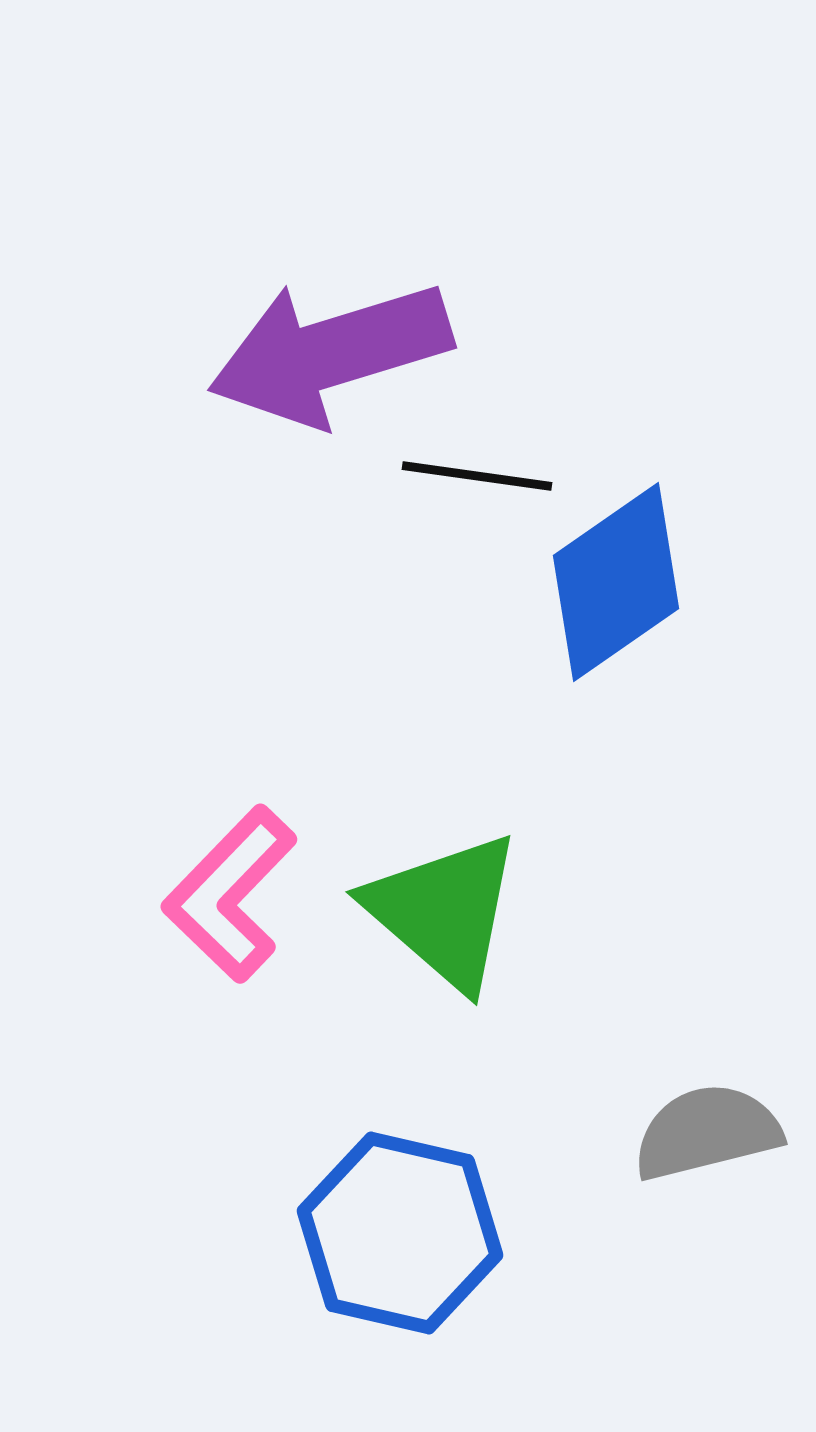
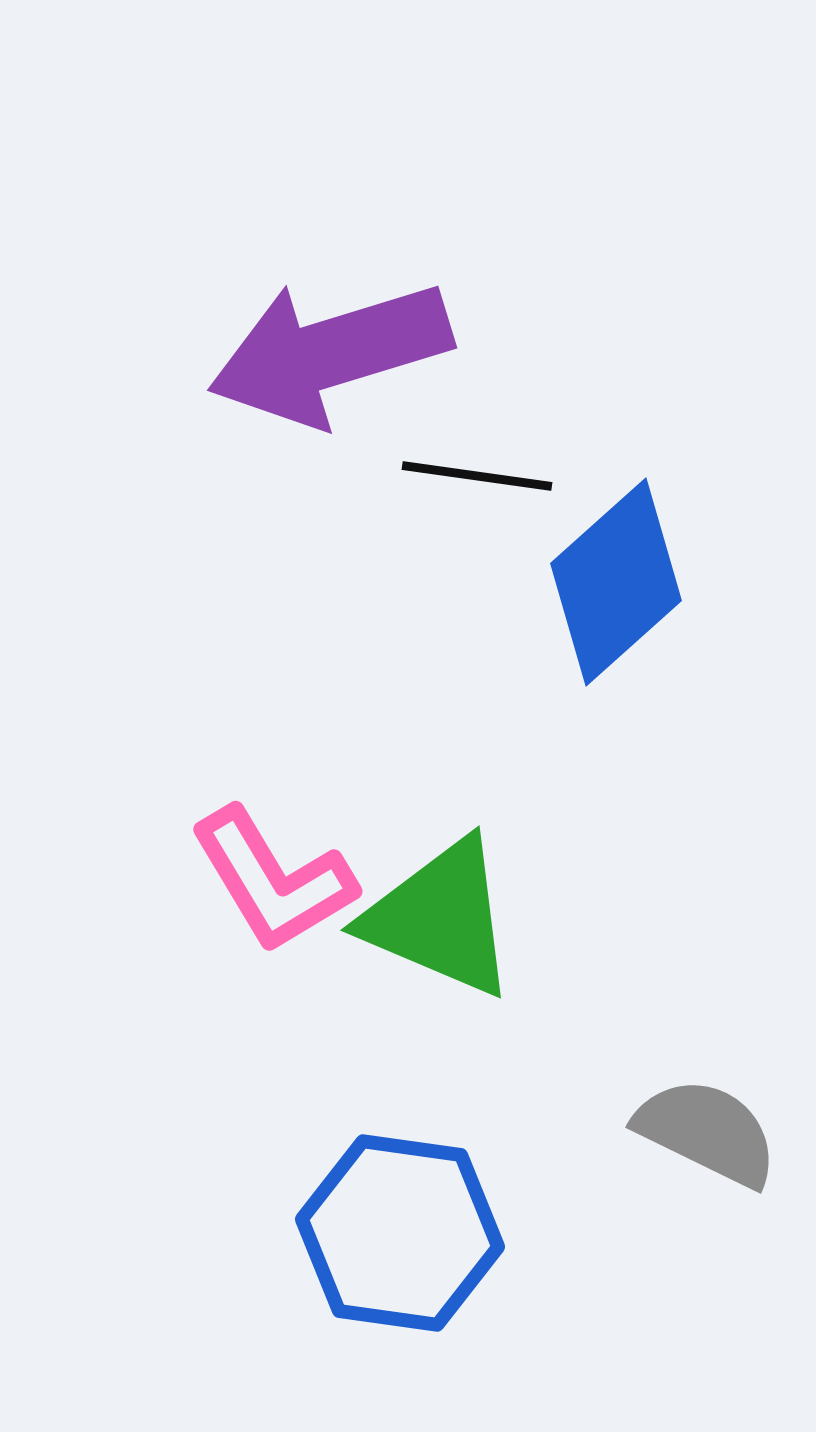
blue diamond: rotated 7 degrees counterclockwise
pink L-shape: moved 43 px right, 14 px up; rotated 75 degrees counterclockwise
green triangle: moved 4 px left, 7 px down; rotated 18 degrees counterclockwise
gray semicircle: rotated 40 degrees clockwise
blue hexagon: rotated 5 degrees counterclockwise
